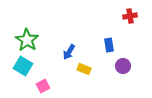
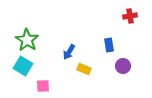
pink square: rotated 24 degrees clockwise
